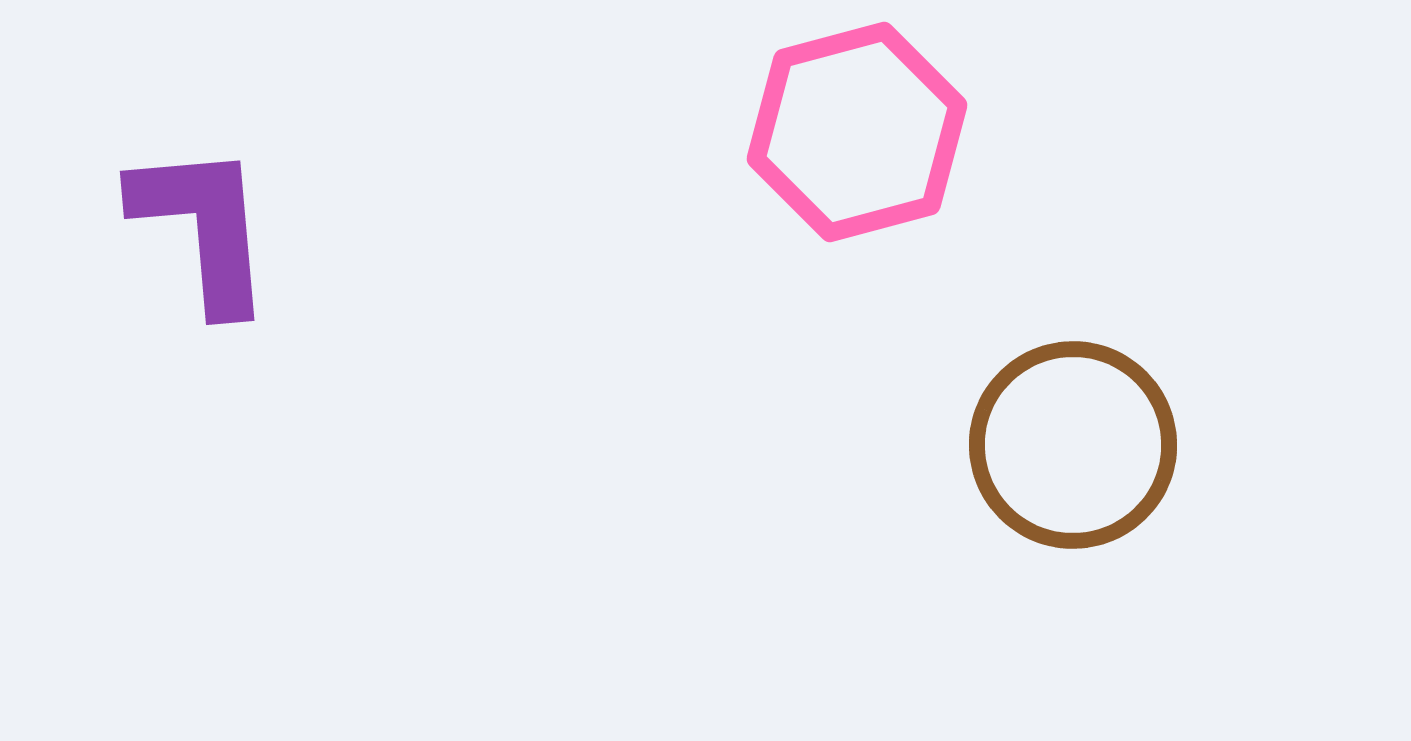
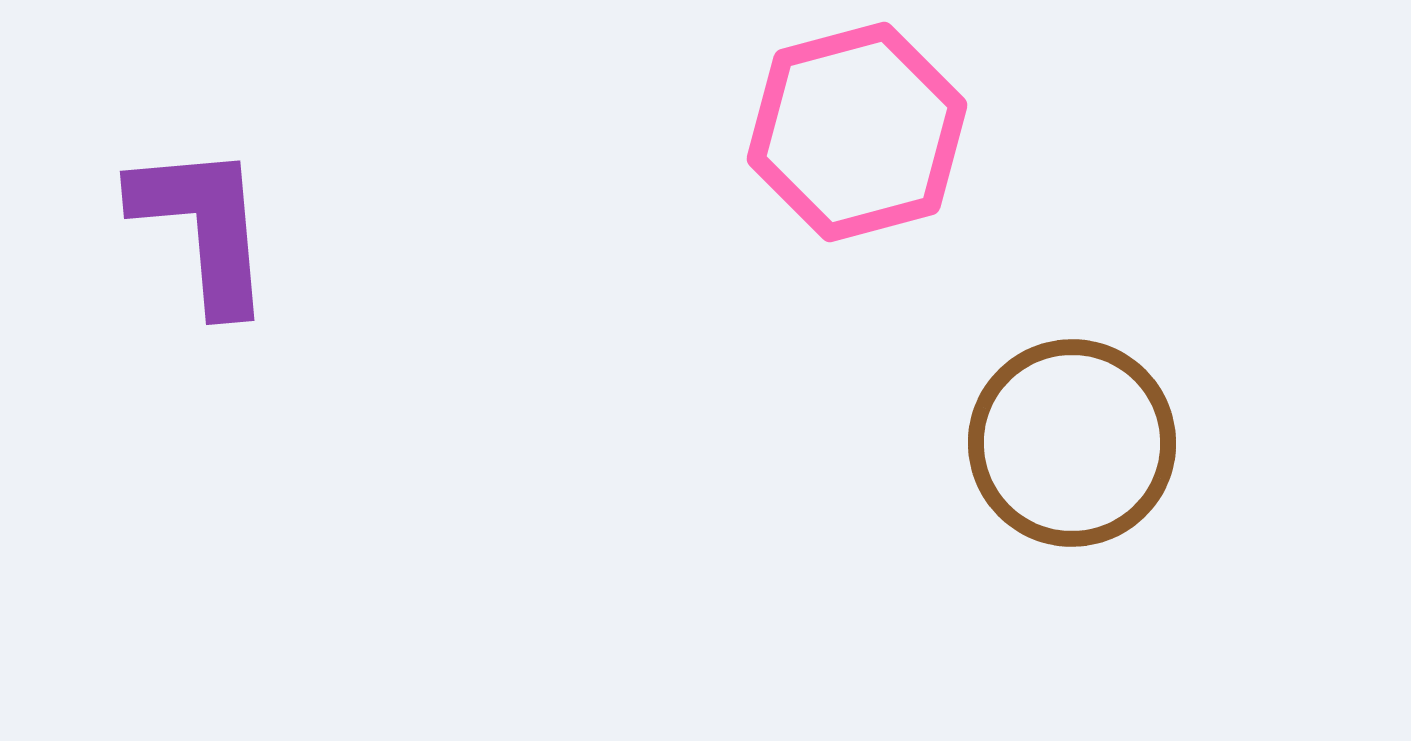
brown circle: moved 1 px left, 2 px up
